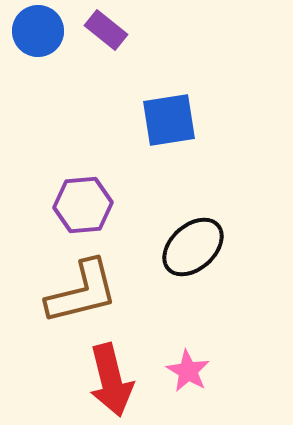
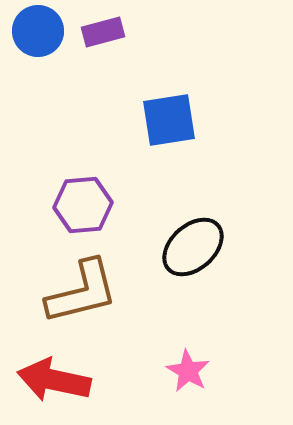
purple rectangle: moved 3 px left, 2 px down; rotated 54 degrees counterclockwise
red arrow: moved 57 px left; rotated 116 degrees clockwise
